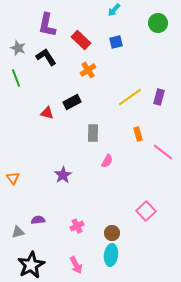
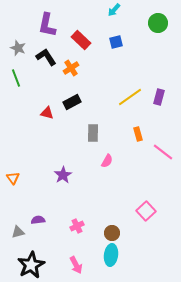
orange cross: moved 17 px left, 2 px up
